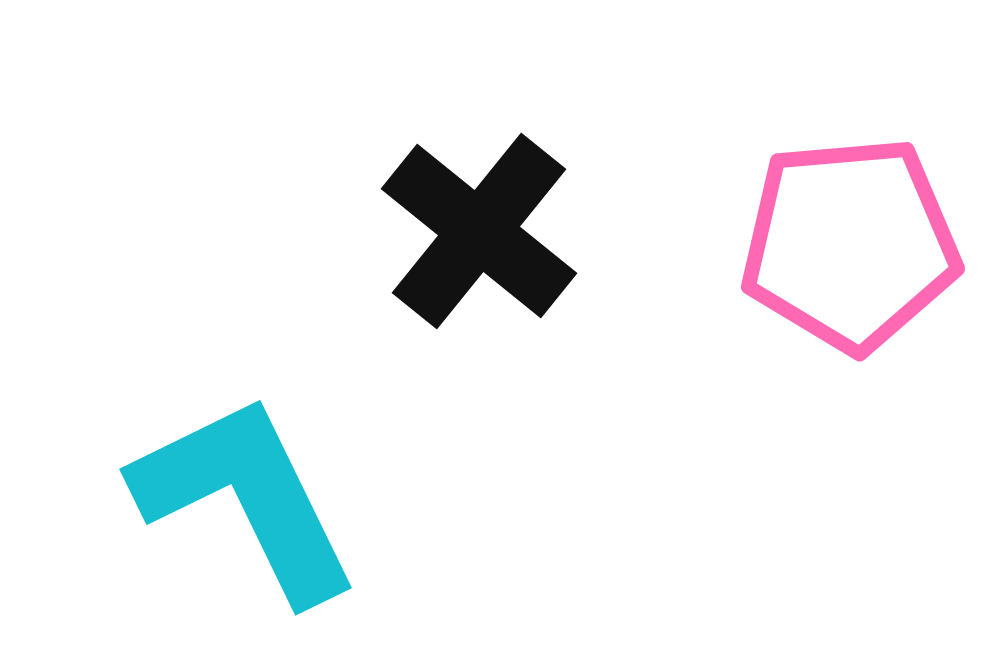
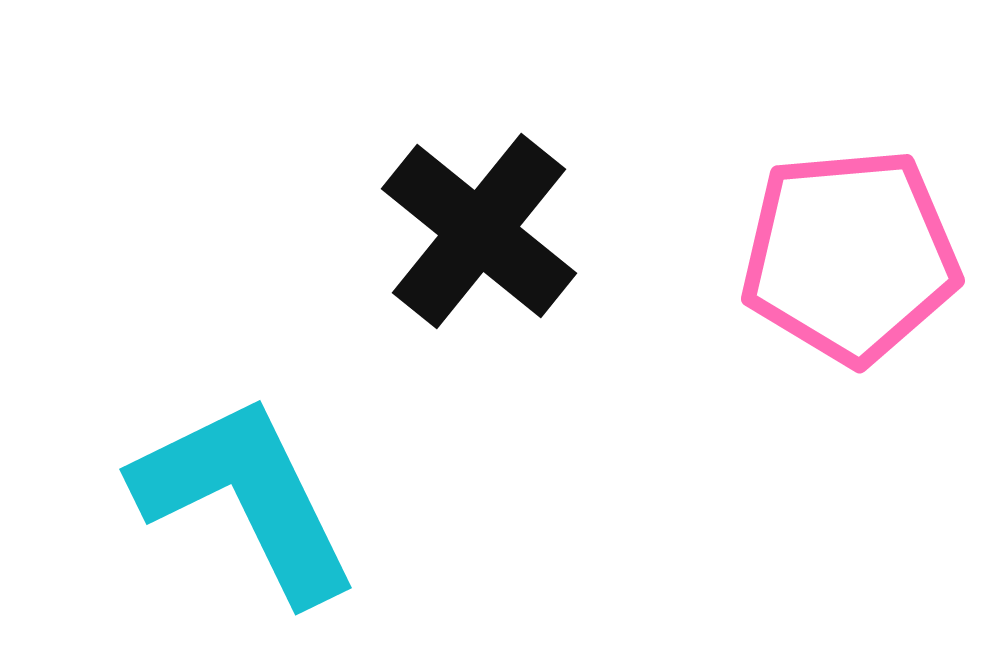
pink pentagon: moved 12 px down
